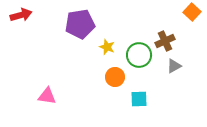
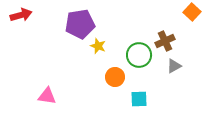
yellow star: moved 9 px left, 1 px up
